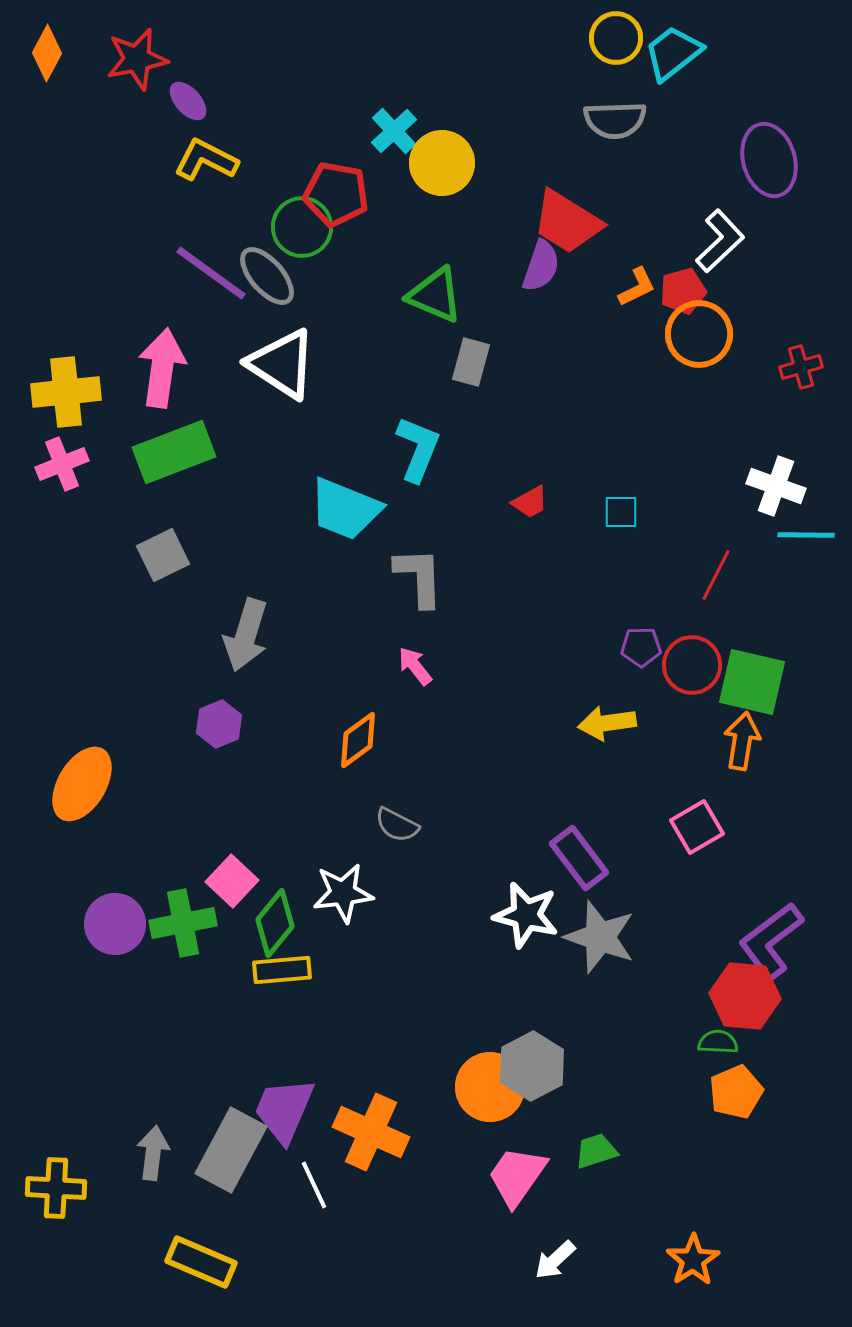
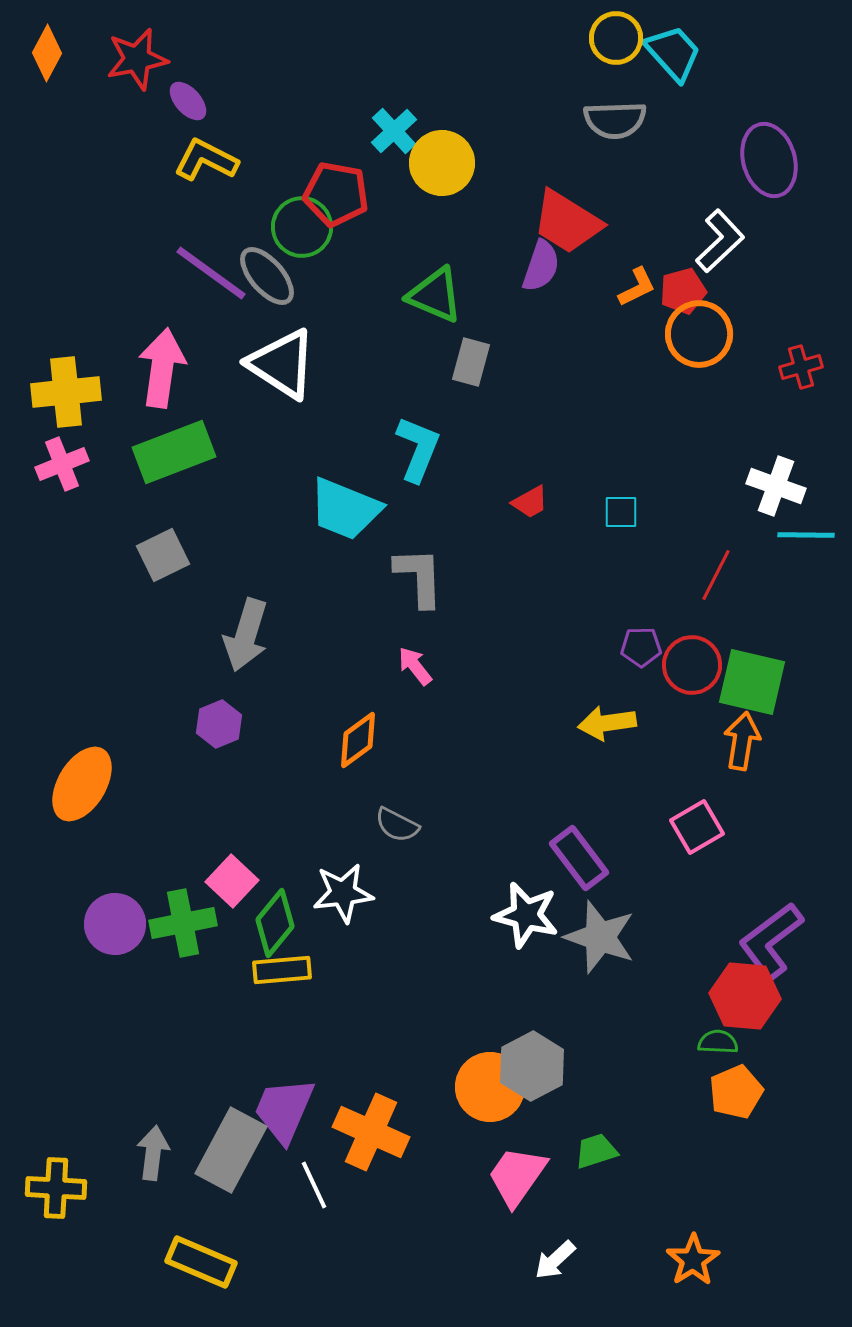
cyan trapezoid at (673, 53): rotated 86 degrees clockwise
